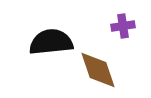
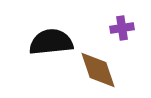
purple cross: moved 1 px left, 2 px down
